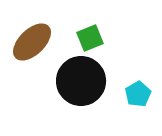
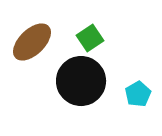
green square: rotated 12 degrees counterclockwise
